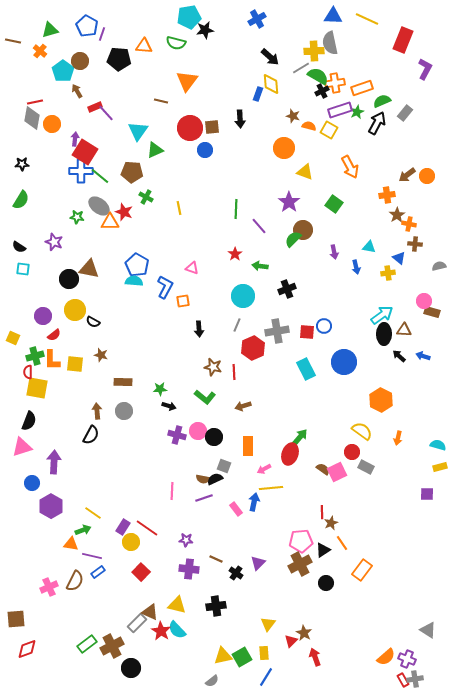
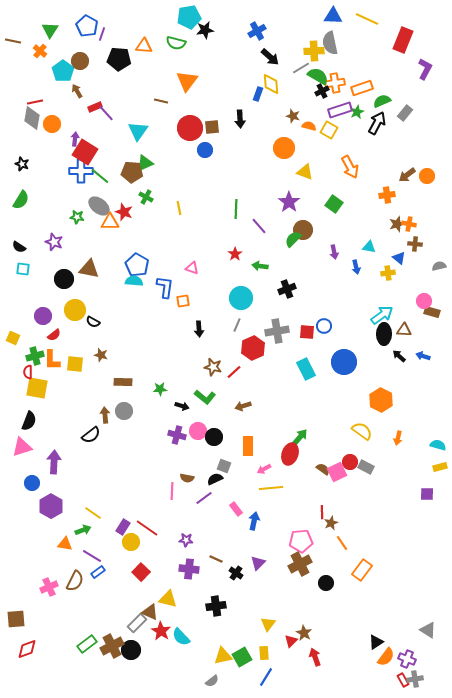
blue cross at (257, 19): moved 12 px down
green triangle at (50, 30): rotated 42 degrees counterclockwise
green triangle at (155, 150): moved 10 px left, 13 px down
black star at (22, 164): rotated 24 degrees clockwise
brown star at (397, 215): moved 9 px down; rotated 14 degrees clockwise
black circle at (69, 279): moved 5 px left
blue L-shape at (165, 287): rotated 20 degrees counterclockwise
cyan circle at (243, 296): moved 2 px left, 2 px down
red line at (234, 372): rotated 49 degrees clockwise
black arrow at (169, 406): moved 13 px right
brown arrow at (97, 411): moved 8 px right, 4 px down
black semicircle at (91, 435): rotated 24 degrees clockwise
red circle at (352, 452): moved 2 px left, 10 px down
brown semicircle at (203, 479): moved 16 px left, 1 px up
purple line at (204, 498): rotated 18 degrees counterclockwise
blue arrow at (254, 502): moved 19 px down
orange triangle at (71, 544): moved 6 px left
black triangle at (323, 550): moved 53 px right, 92 px down
purple line at (92, 556): rotated 18 degrees clockwise
yellow triangle at (177, 605): moved 9 px left, 6 px up
cyan semicircle at (177, 630): moved 4 px right, 7 px down
orange semicircle at (386, 657): rotated 12 degrees counterclockwise
black circle at (131, 668): moved 18 px up
